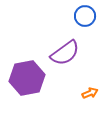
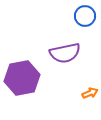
purple semicircle: rotated 24 degrees clockwise
purple hexagon: moved 5 px left
